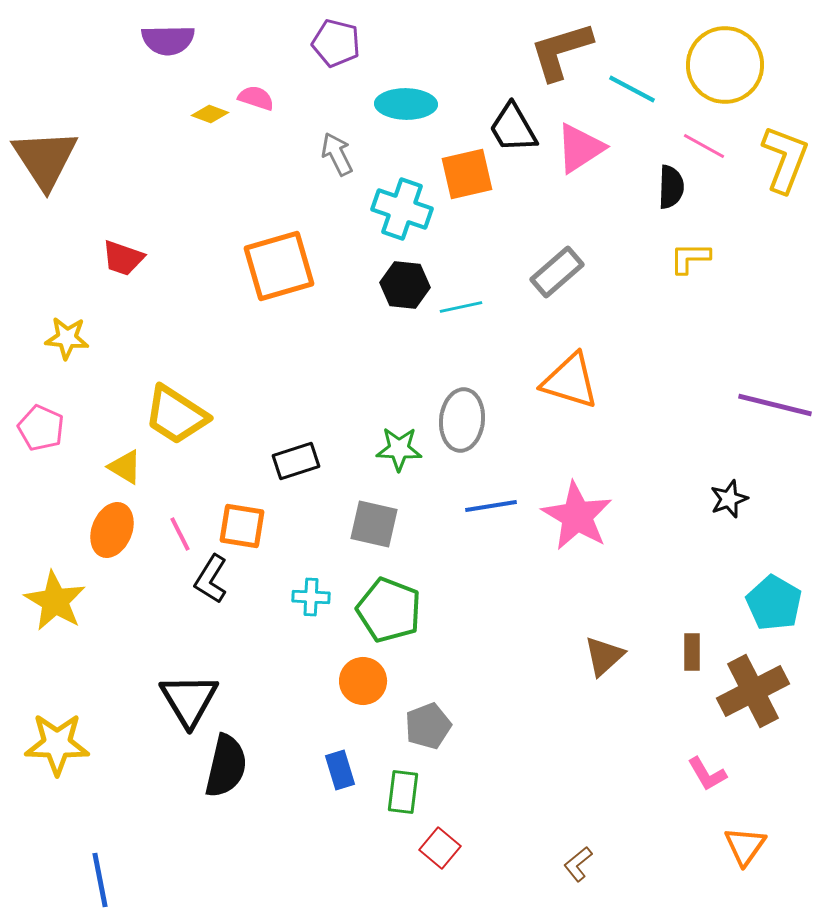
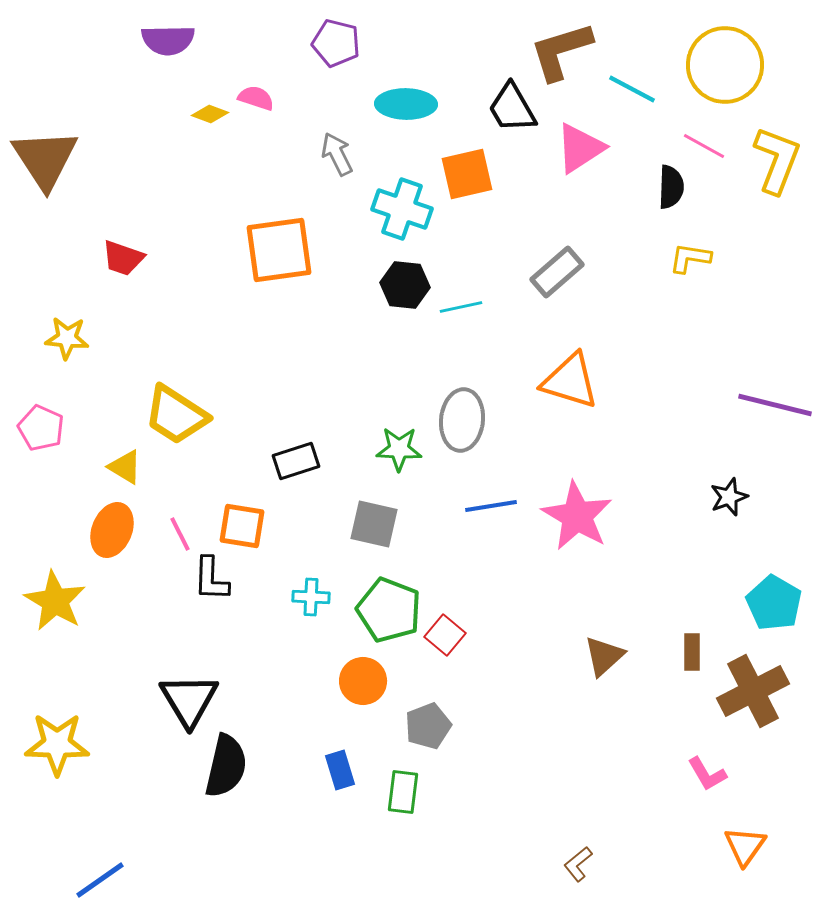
black trapezoid at (513, 128): moved 1 px left, 20 px up
yellow L-shape at (785, 159): moved 8 px left, 1 px down
yellow L-shape at (690, 258): rotated 9 degrees clockwise
orange square at (279, 266): moved 16 px up; rotated 8 degrees clockwise
black star at (729, 499): moved 2 px up
black L-shape at (211, 579): rotated 30 degrees counterclockwise
red square at (440, 848): moved 5 px right, 213 px up
blue line at (100, 880): rotated 66 degrees clockwise
